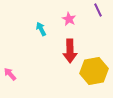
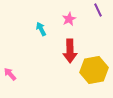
pink star: rotated 16 degrees clockwise
yellow hexagon: moved 1 px up
